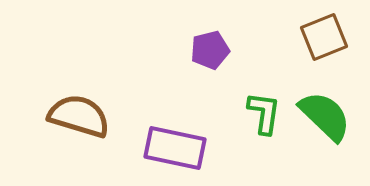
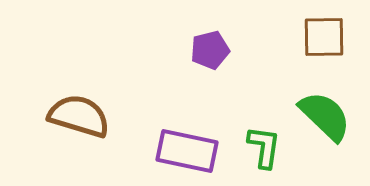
brown square: rotated 21 degrees clockwise
green L-shape: moved 34 px down
purple rectangle: moved 12 px right, 3 px down
